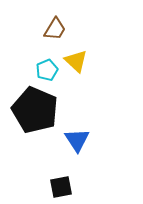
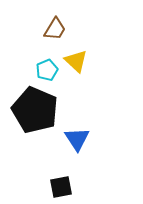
blue triangle: moved 1 px up
